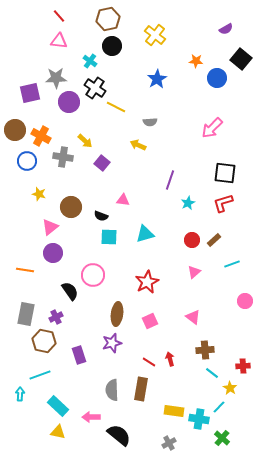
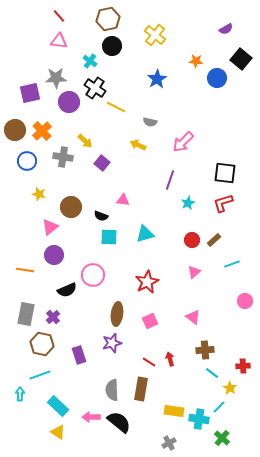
gray semicircle at (150, 122): rotated 16 degrees clockwise
pink arrow at (212, 128): moved 29 px left, 14 px down
orange cross at (41, 136): moved 1 px right, 5 px up; rotated 18 degrees clockwise
purple circle at (53, 253): moved 1 px right, 2 px down
black semicircle at (70, 291): moved 3 px left, 1 px up; rotated 102 degrees clockwise
purple cross at (56, 317): moved 3 px left; rotated 16 degrees counterclockwise
brown hexagon at (44, 341): moved 2 px left, 3 px down
yellow triangle at (58, 432): rotated 21 degrees clockwise
black semicircle at (119, 435): moved 13 px up
